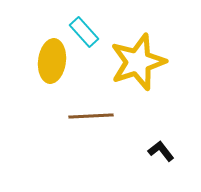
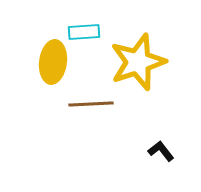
cyan rectangle: rotated 52 degrees counterclockwise
yellow ellipse: moved 1 px right, 1 px down
brown line: moved 12 px up
